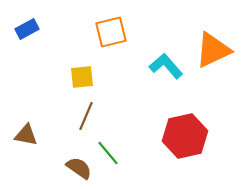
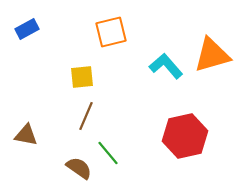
orange triangle: moved 1 px left, 5 px down; rotated 9 degrees clockwise
